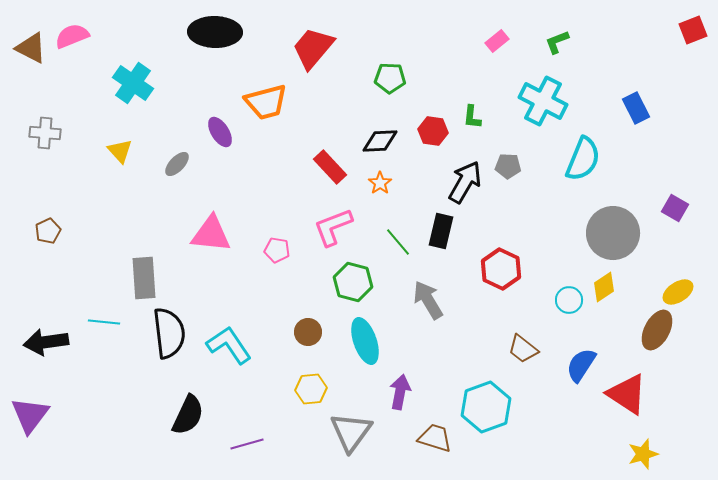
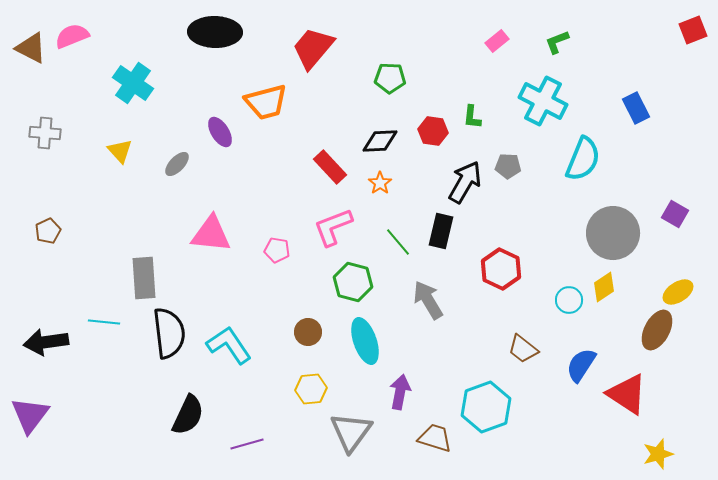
purple square at (675, 208): moved 6 px down
yellow star at (643, 454): moved 15 px right
